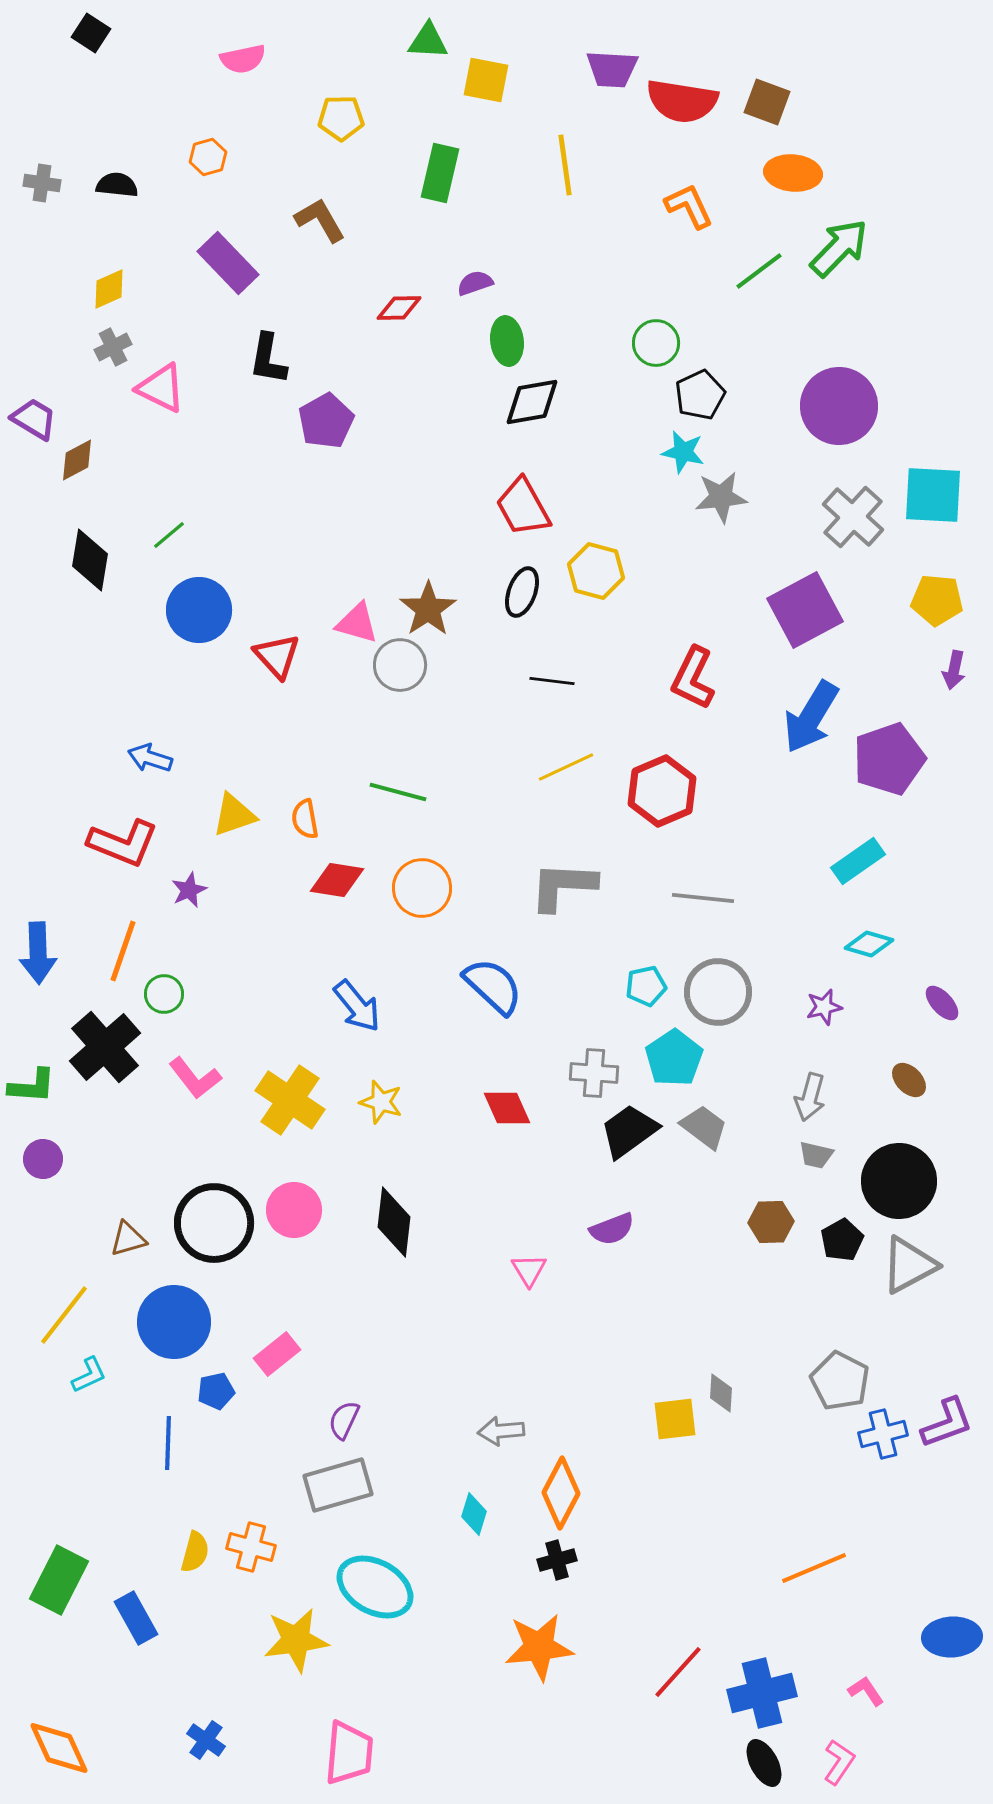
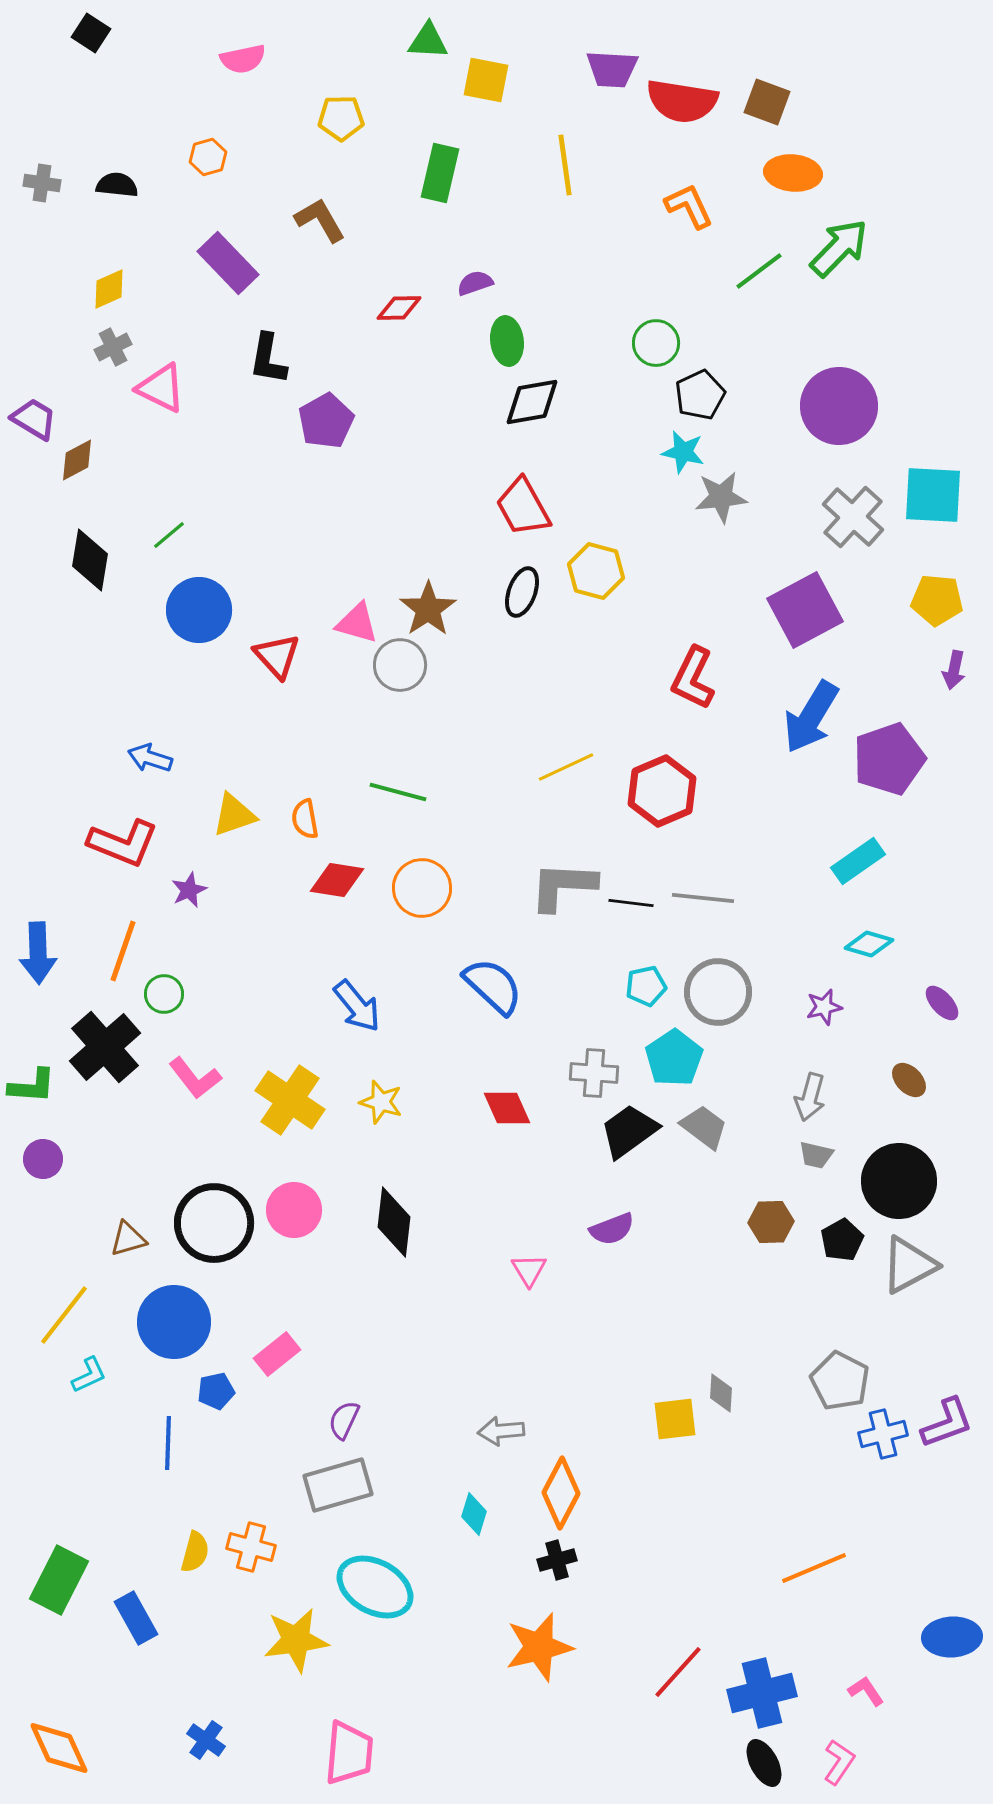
black line at (552, 681): moved 79 px right, 222 px down
orange star at (539, 1647): rotated 8 degrees counterclockwise
